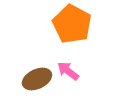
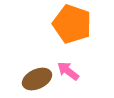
orange pentagon: rotated 9 degrees counterclockwise
